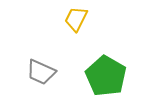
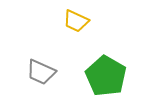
yellow trapezoid: moved 2 px down; rotated 92 degrees counterclockwise
